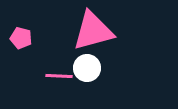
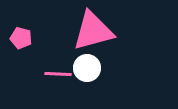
pink line: moved 1 px left, 2 px up
